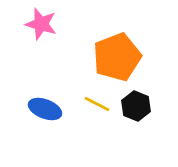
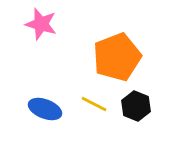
yellow line: moved 3 px left
